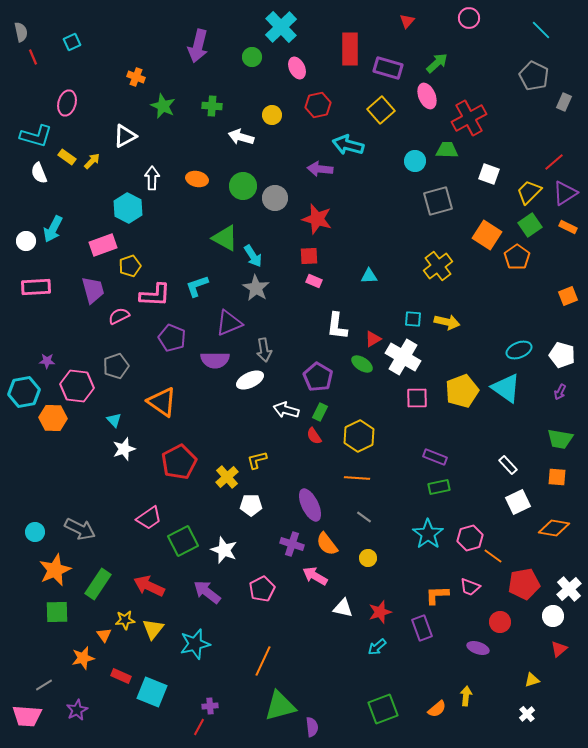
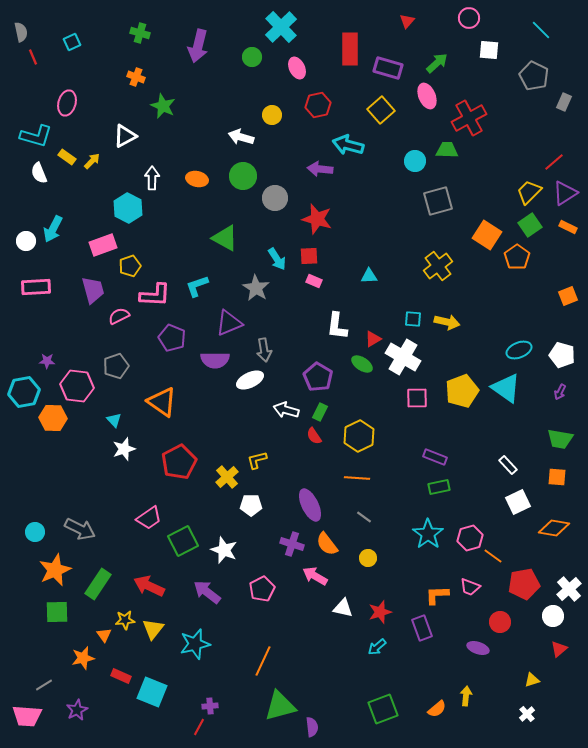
green cross at (212, 106): moved 72 px left, 73 px up; rotated 12 degrees clockwise
white square at (489, 174): moved 124 px up; rotated 15 degrees counterclockwise
green circle at (243, 186): moved 10 px up
cyan arrow at (253, 256): moved 24 px right, 3 px down
